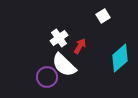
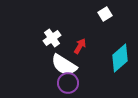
white square: moved 2 px right, 2 px up
white cross: moved 7 px left
white semicircle: rotated 12 degrees counterclockwise
purple circle: moved 21 px right, 6 px down
